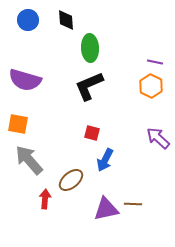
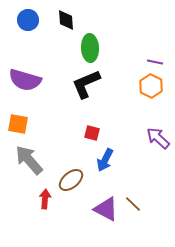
black L-shape: moved 3 px left, 2 px up
brown line: rotated 42 degrees clockwise
purple triangle: rotated 40 degrees clockwise
